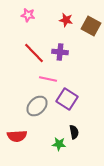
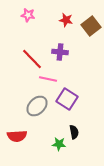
brown square: rotated 24 degrees clockwise
red line: moved 2 px left, 6 px down
